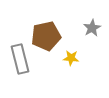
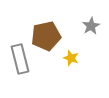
gray star: moved 1 px left, 2 px up
yellow star: rotated 14 degrees clockwise
